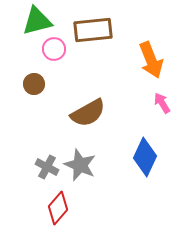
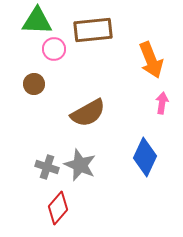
green triangle: rotated 16 degrees clockwise
pink arrow: rotated 40 degrees clockwise
gray cross: rotated 10 degrees counterclockwise
